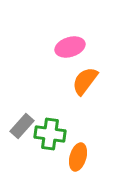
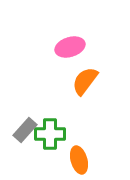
gray rectangle: moved 3 px right, 4 px down
green cross: rotated 8 degrees counterclockwise
orange ellipse: moved 1 px right, 3 px down; rotated 32 degrees counterclockwise
